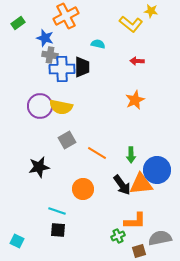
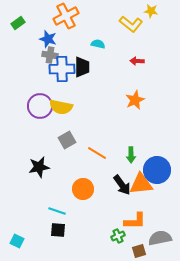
blue star: moved 3 px right, 1 px down
